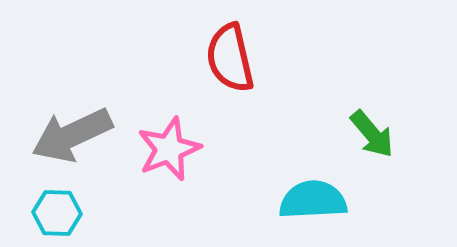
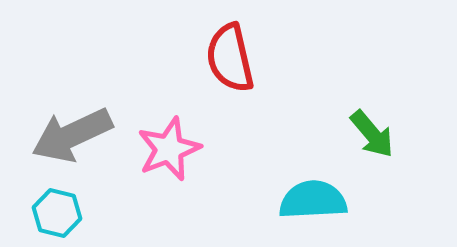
cyan hexagon: rotated 12 degrees clockwise
